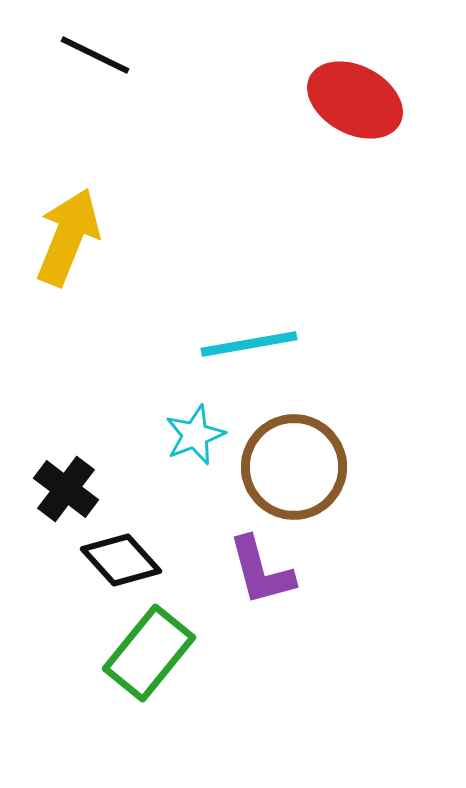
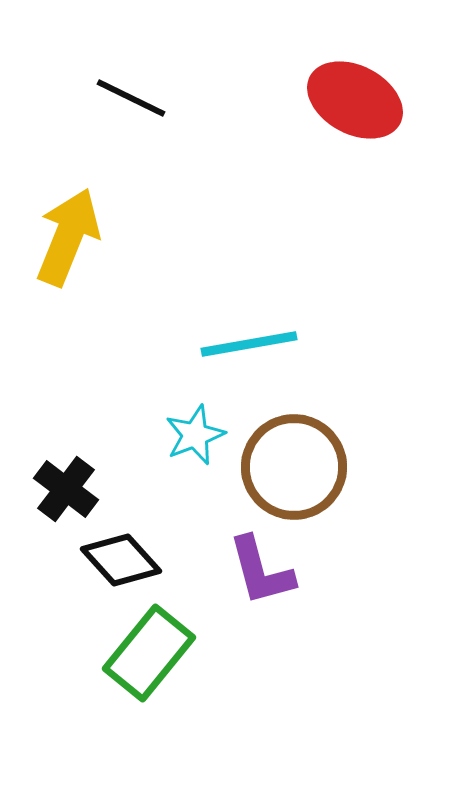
black line: moved 36 px right, 43 px down
